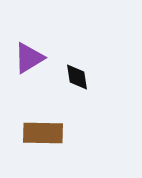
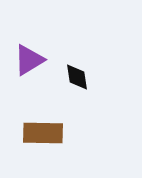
purple triangle: moved 2 px down
